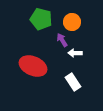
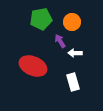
green pentagon: rotated 25 degrees counterclockwise
purple arrow: moved 2 px left, 1 px down
white rectangle: rotated 18 degrees clockwise
